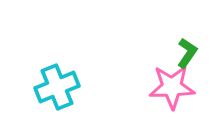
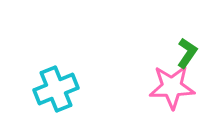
cyan cross: moved 1 px left, 2 px down
